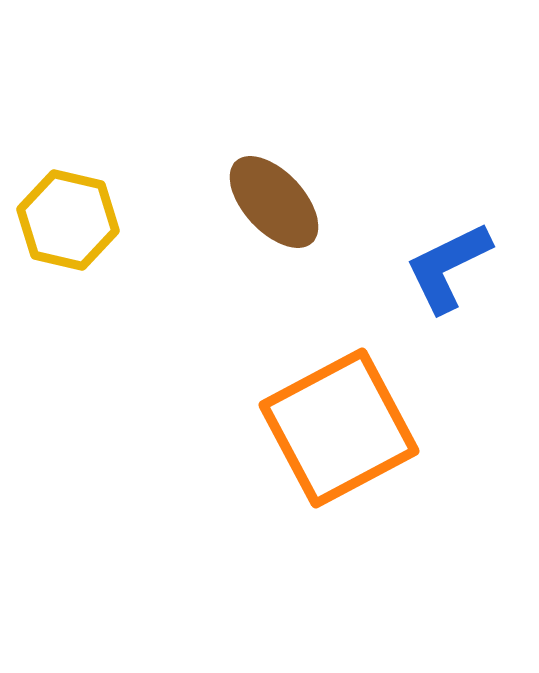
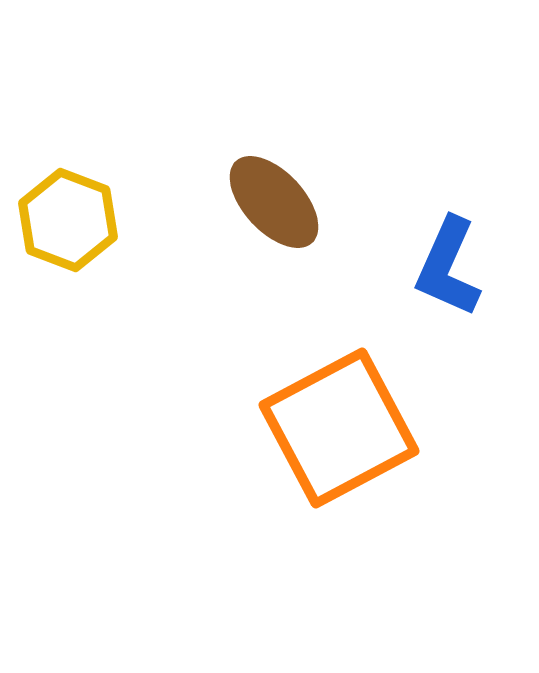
yellow hexagon: rotated 8 degrees clockwise
blue L-shape: rotated 40 degrees counterclockwise
